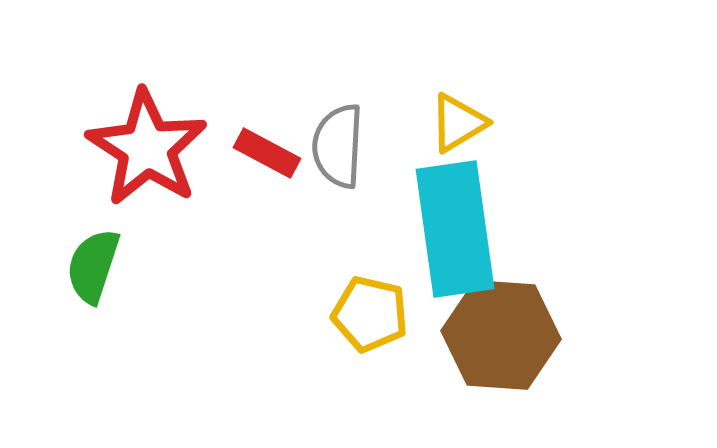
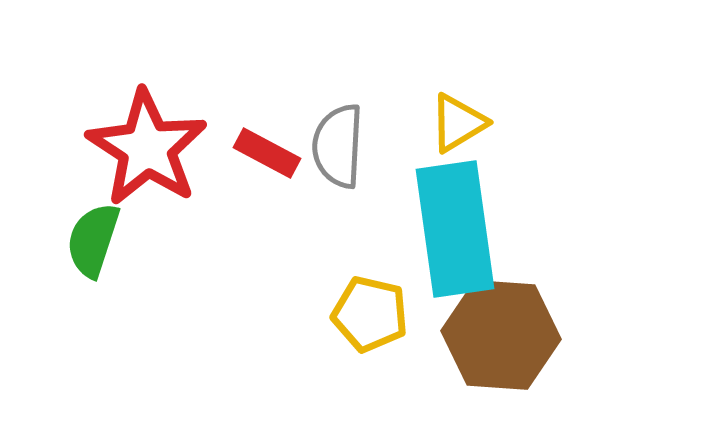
green semicircle: moved 26 px up
